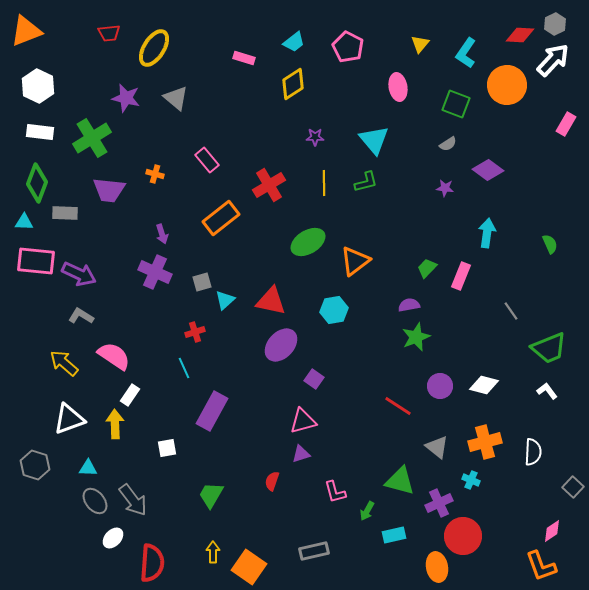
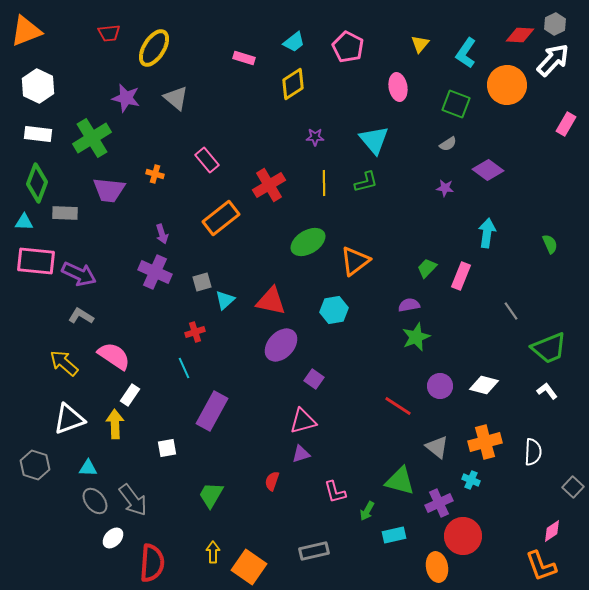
white rectangle at (40, 132): moved 2 px left, 2 px down
